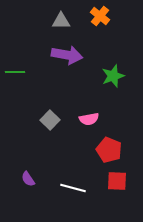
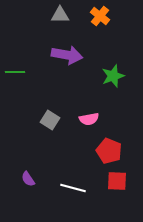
gray triangle: moved 1 px left, 6 px up
gray square: rotated 12 degrees counterclockwise
red pentagon: moved 1 px down
